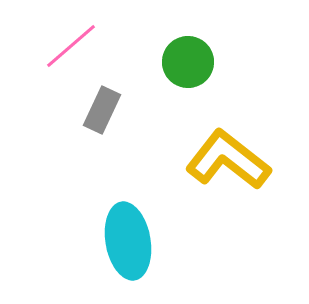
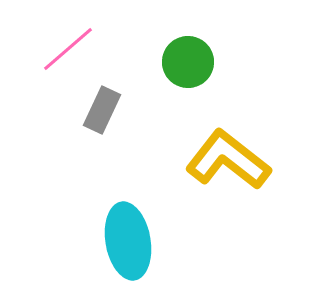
pink line: moved 3 px left, 3 px down
